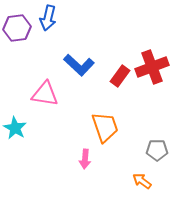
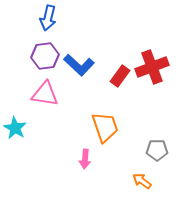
purple hexagon: moved 28 px right, 28 px down
